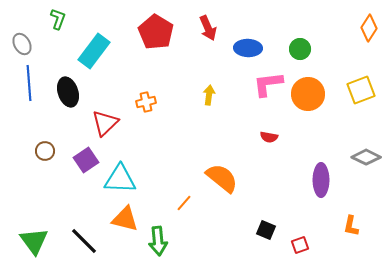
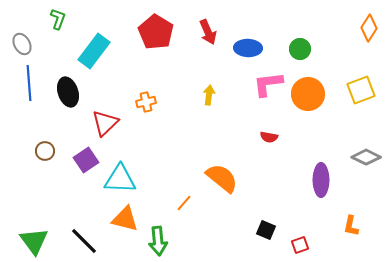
red arrow: moved 4 px down
